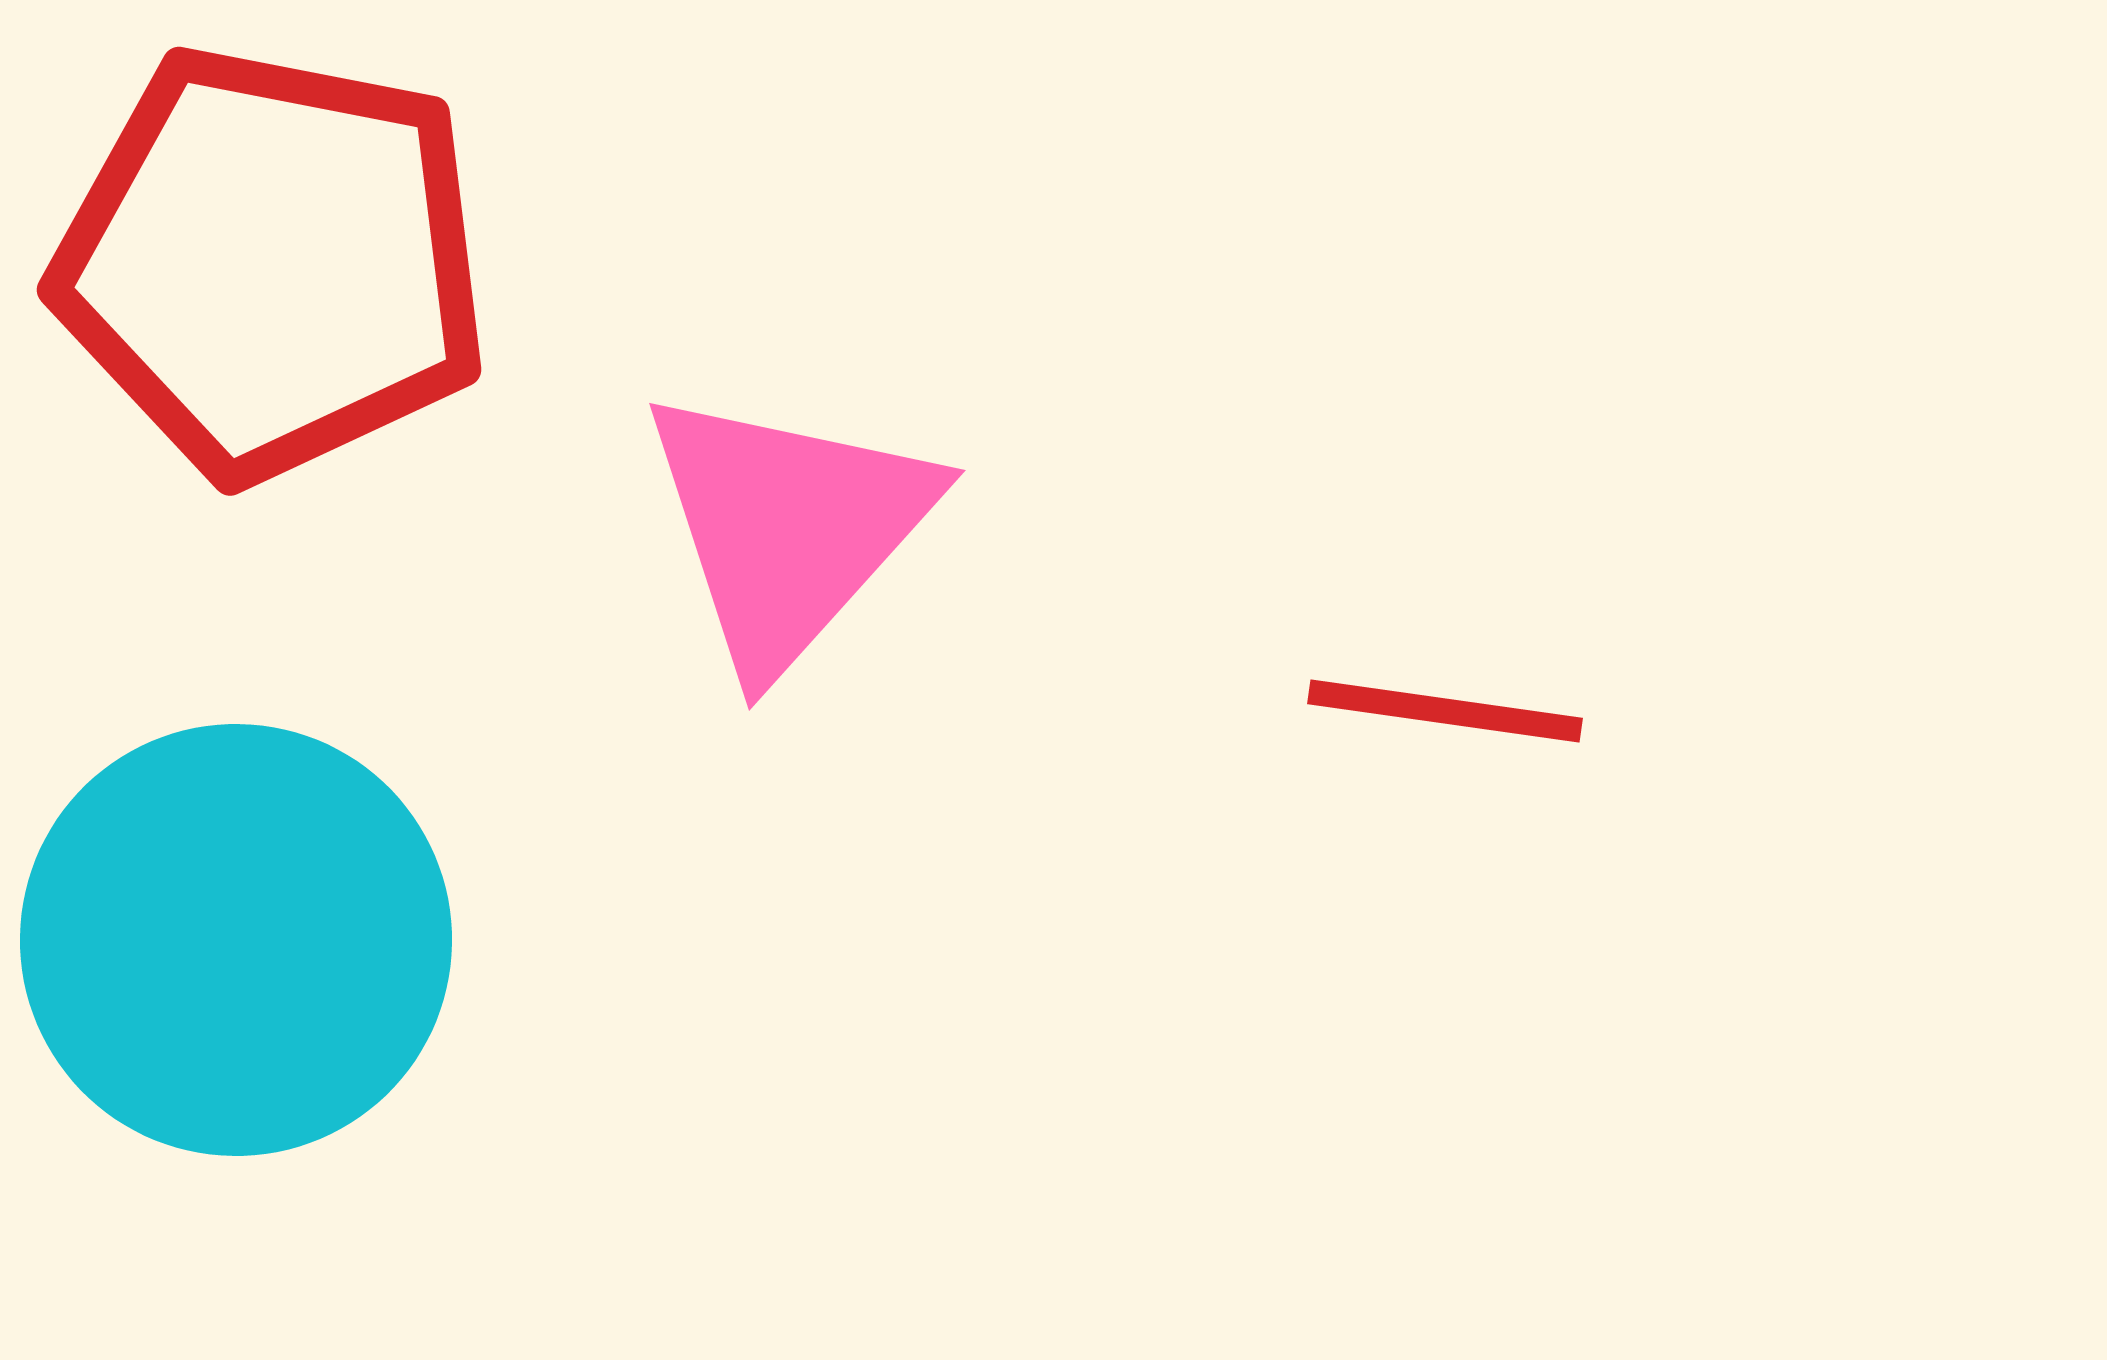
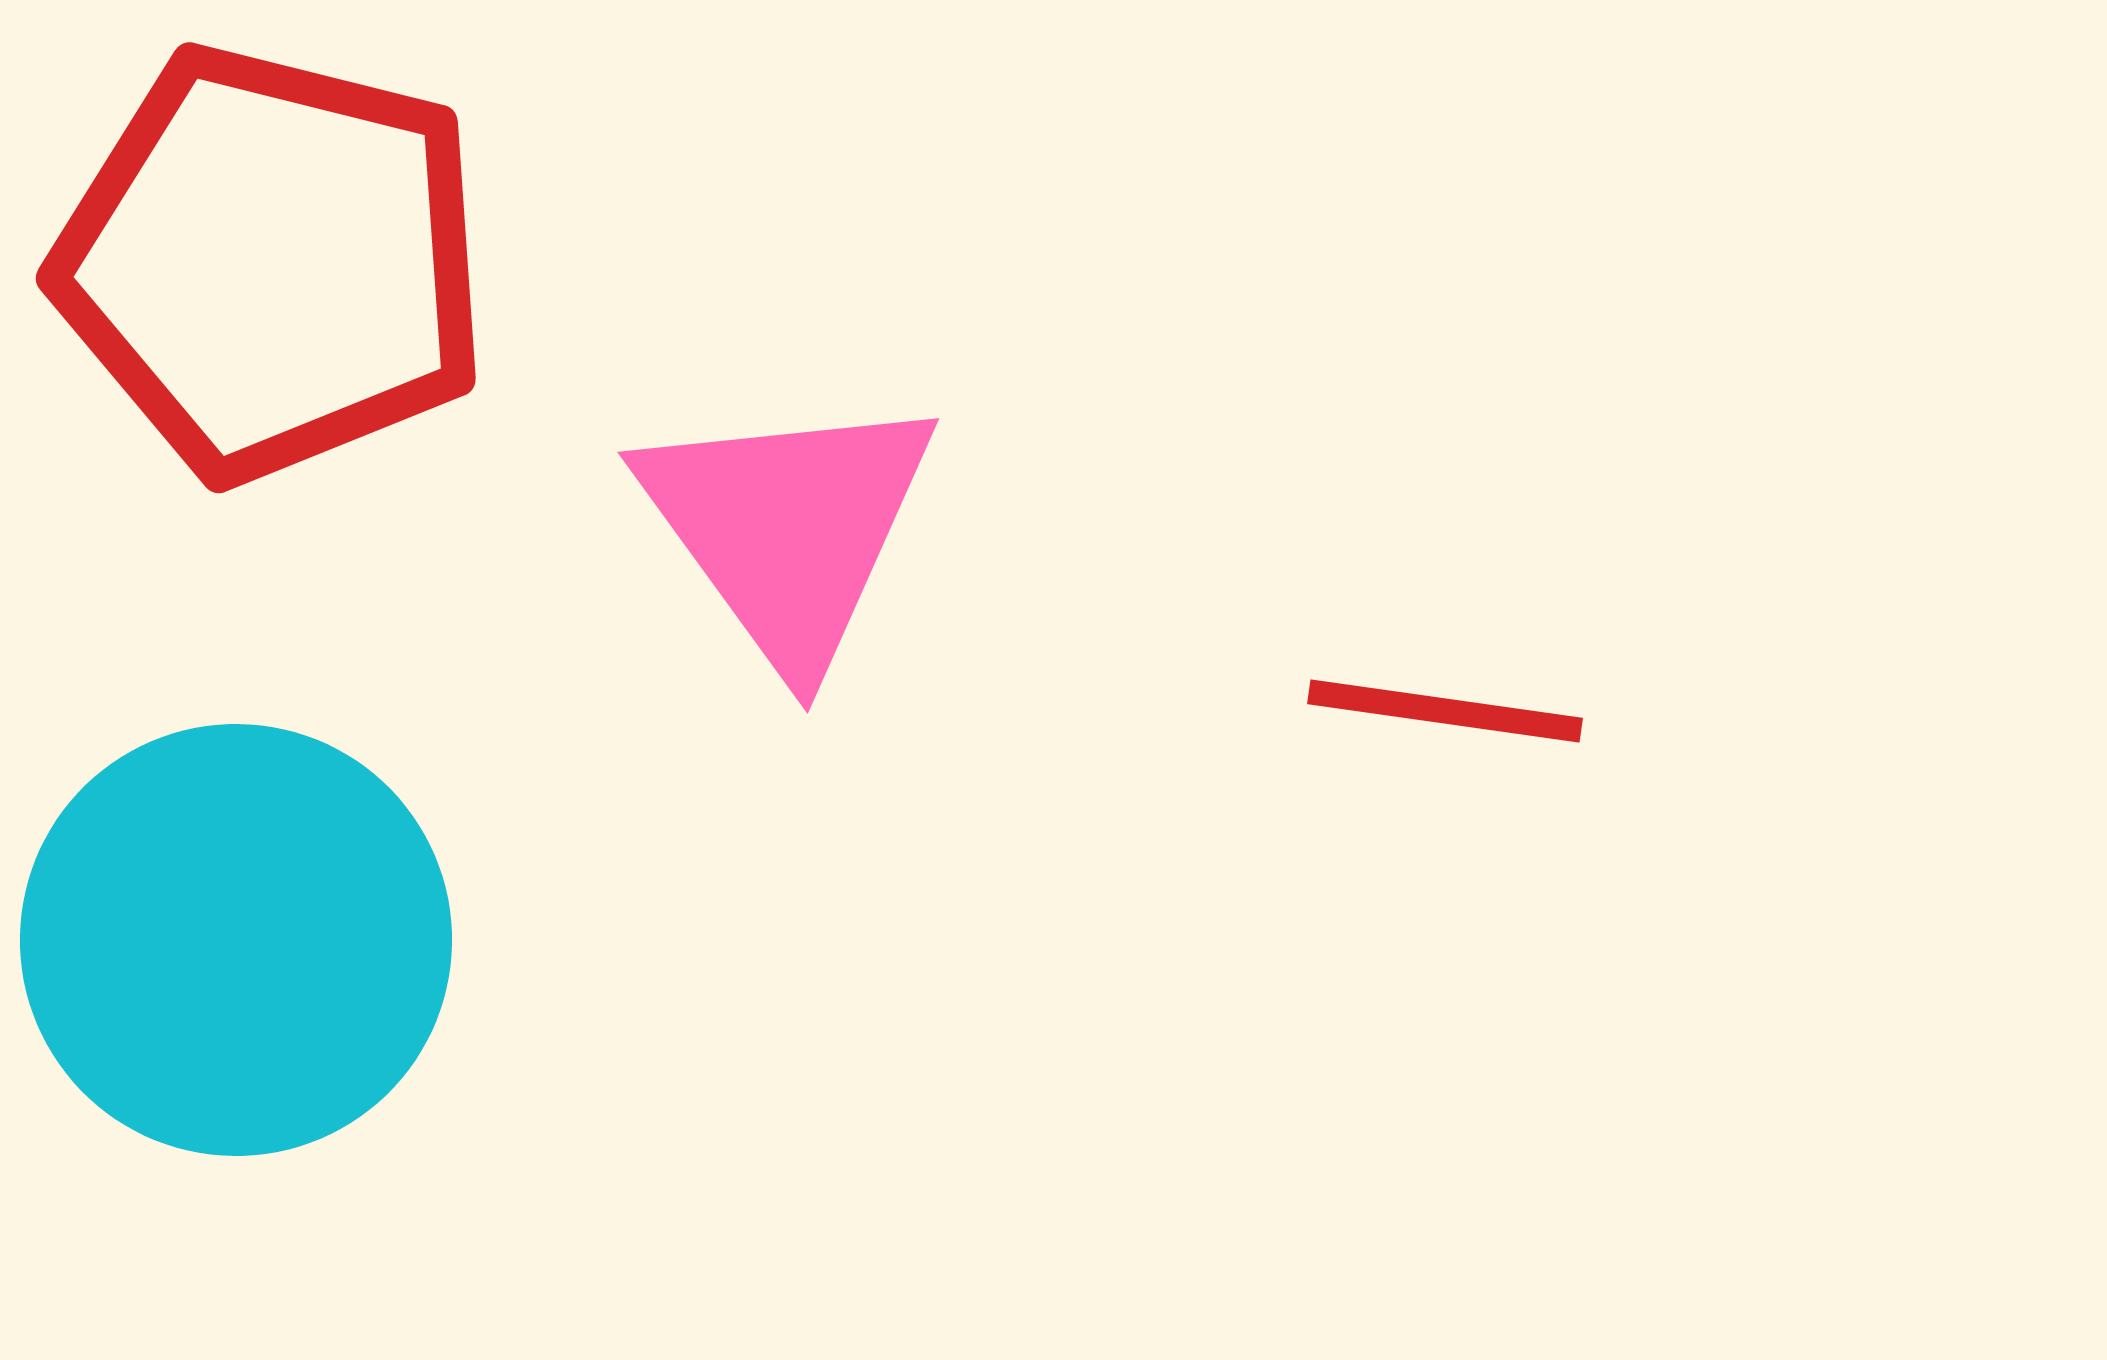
red pentagon: rotated 3 degrees clockwise
pink triangle: rotated 18 degrees counterclockwise
